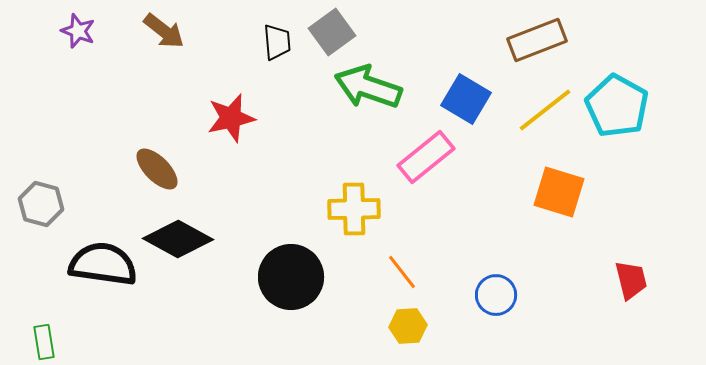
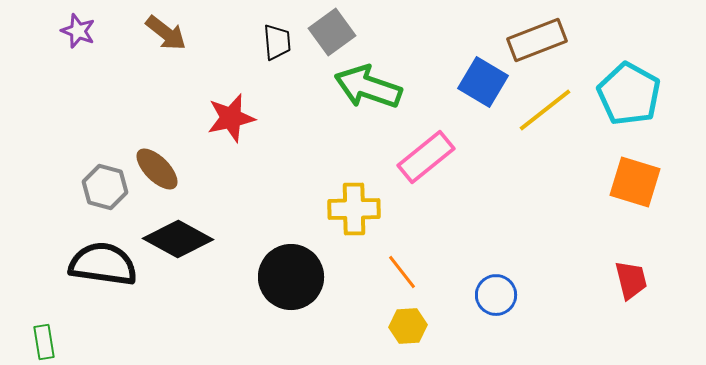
brown arrow: moved 2 px right, 2 px down
blue square: moved 17 px right, 17 px up
cyan pentagon: moved 12 px right, 12 px up
orange square: moved 76 px right, 10 px up
gray hexagon: moved 64 px right, 17 px up
